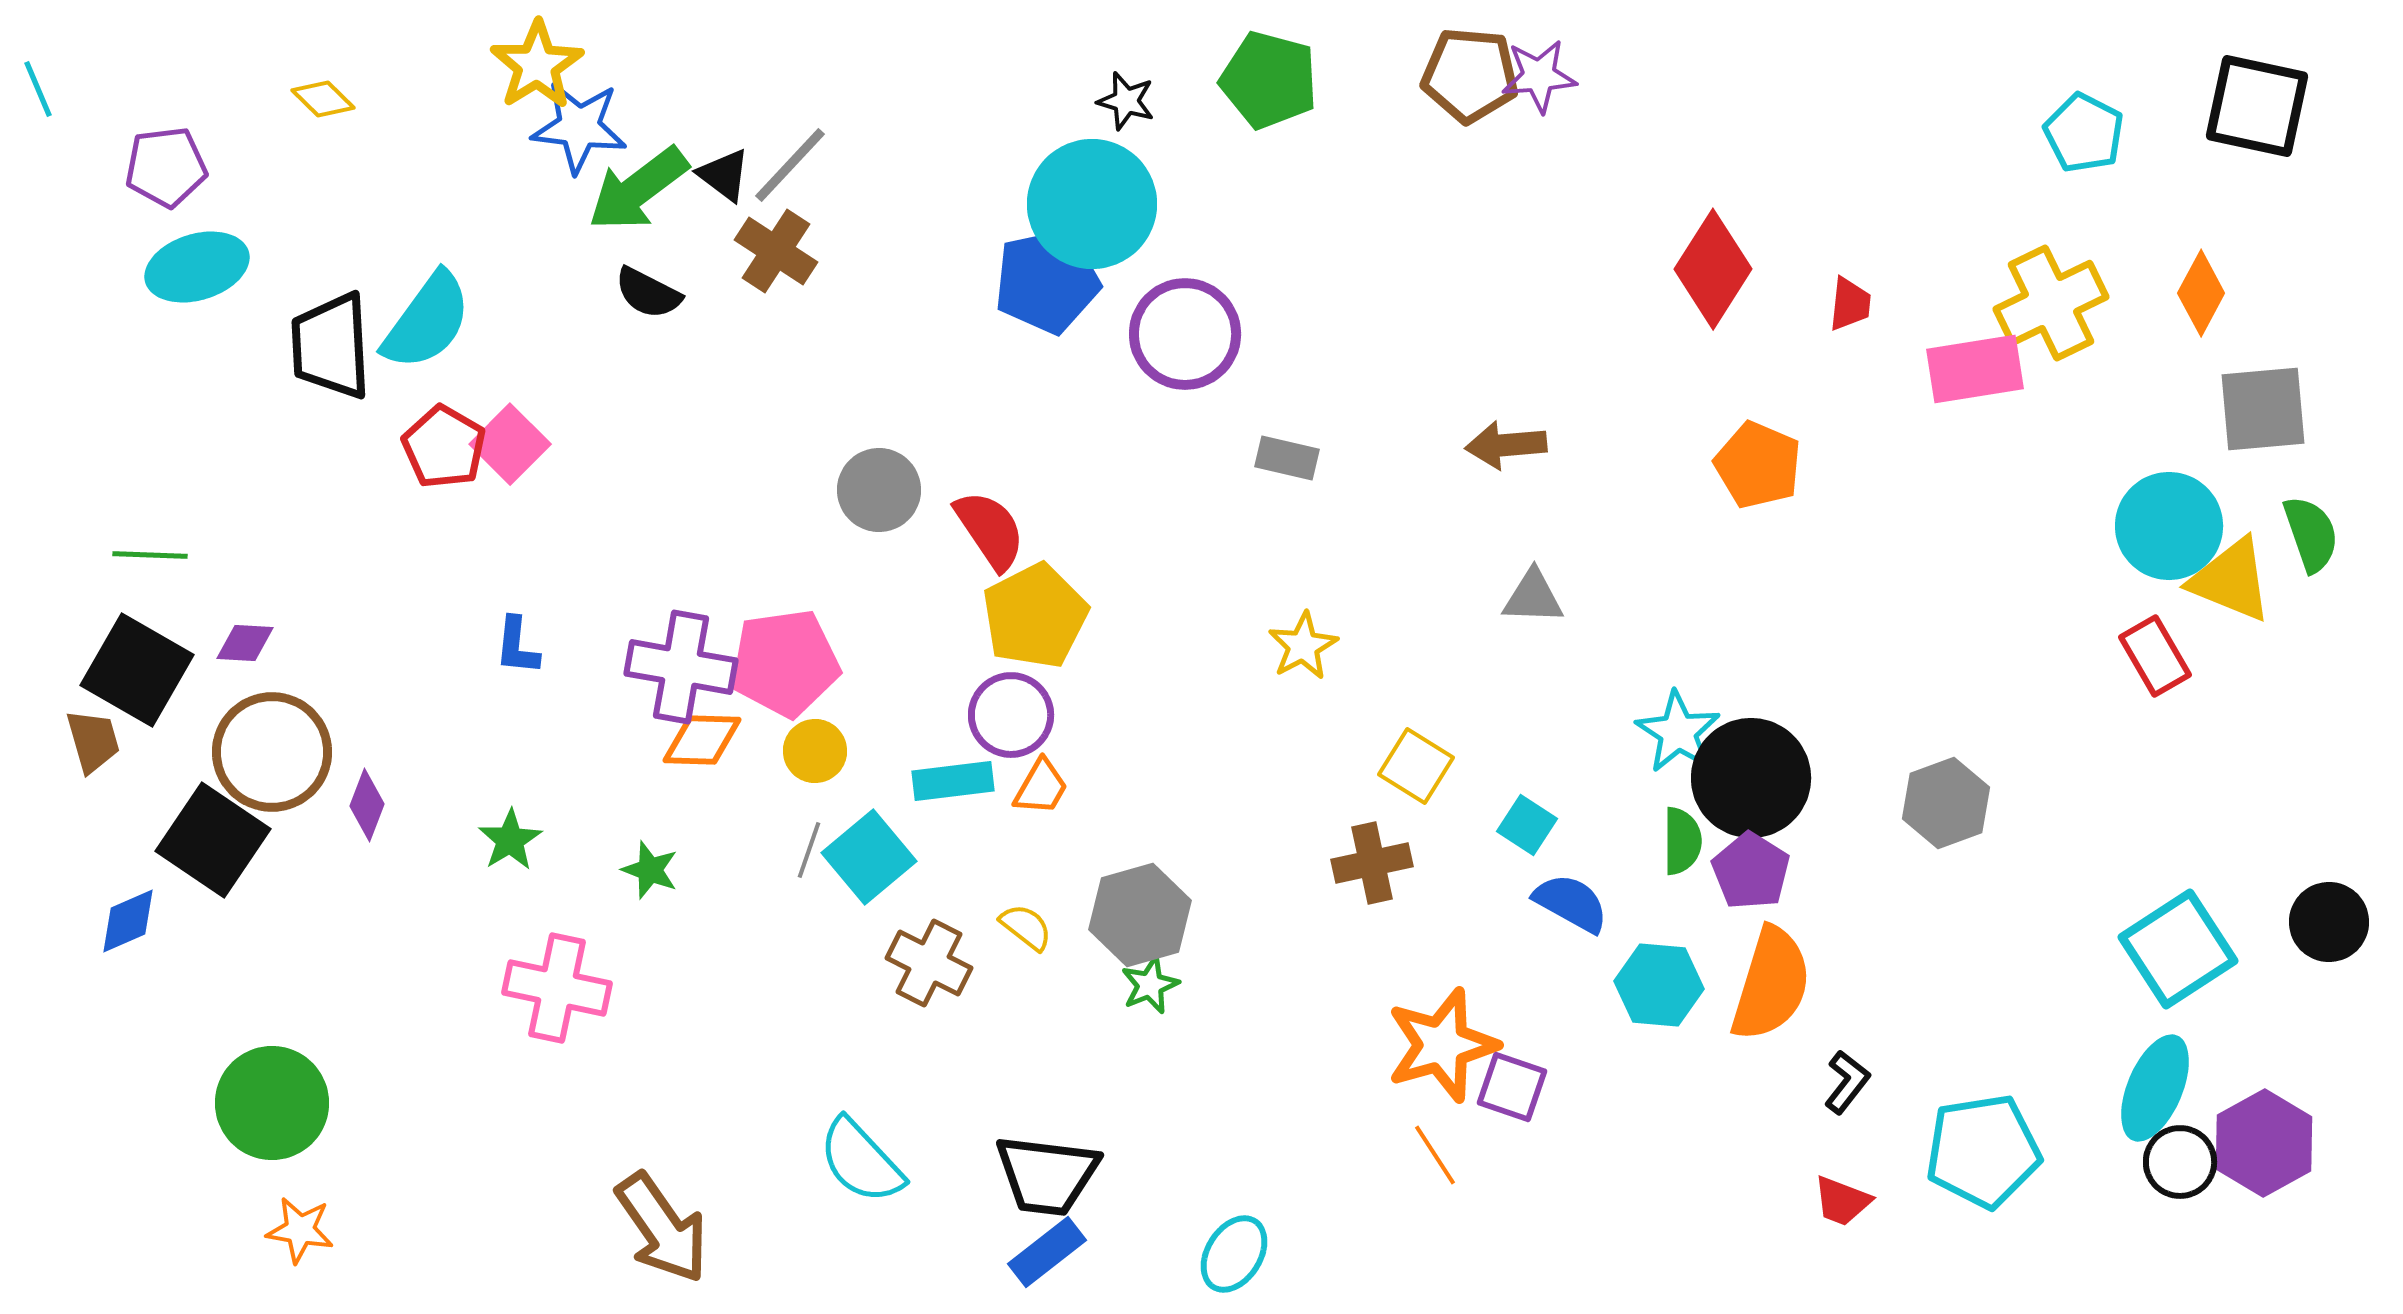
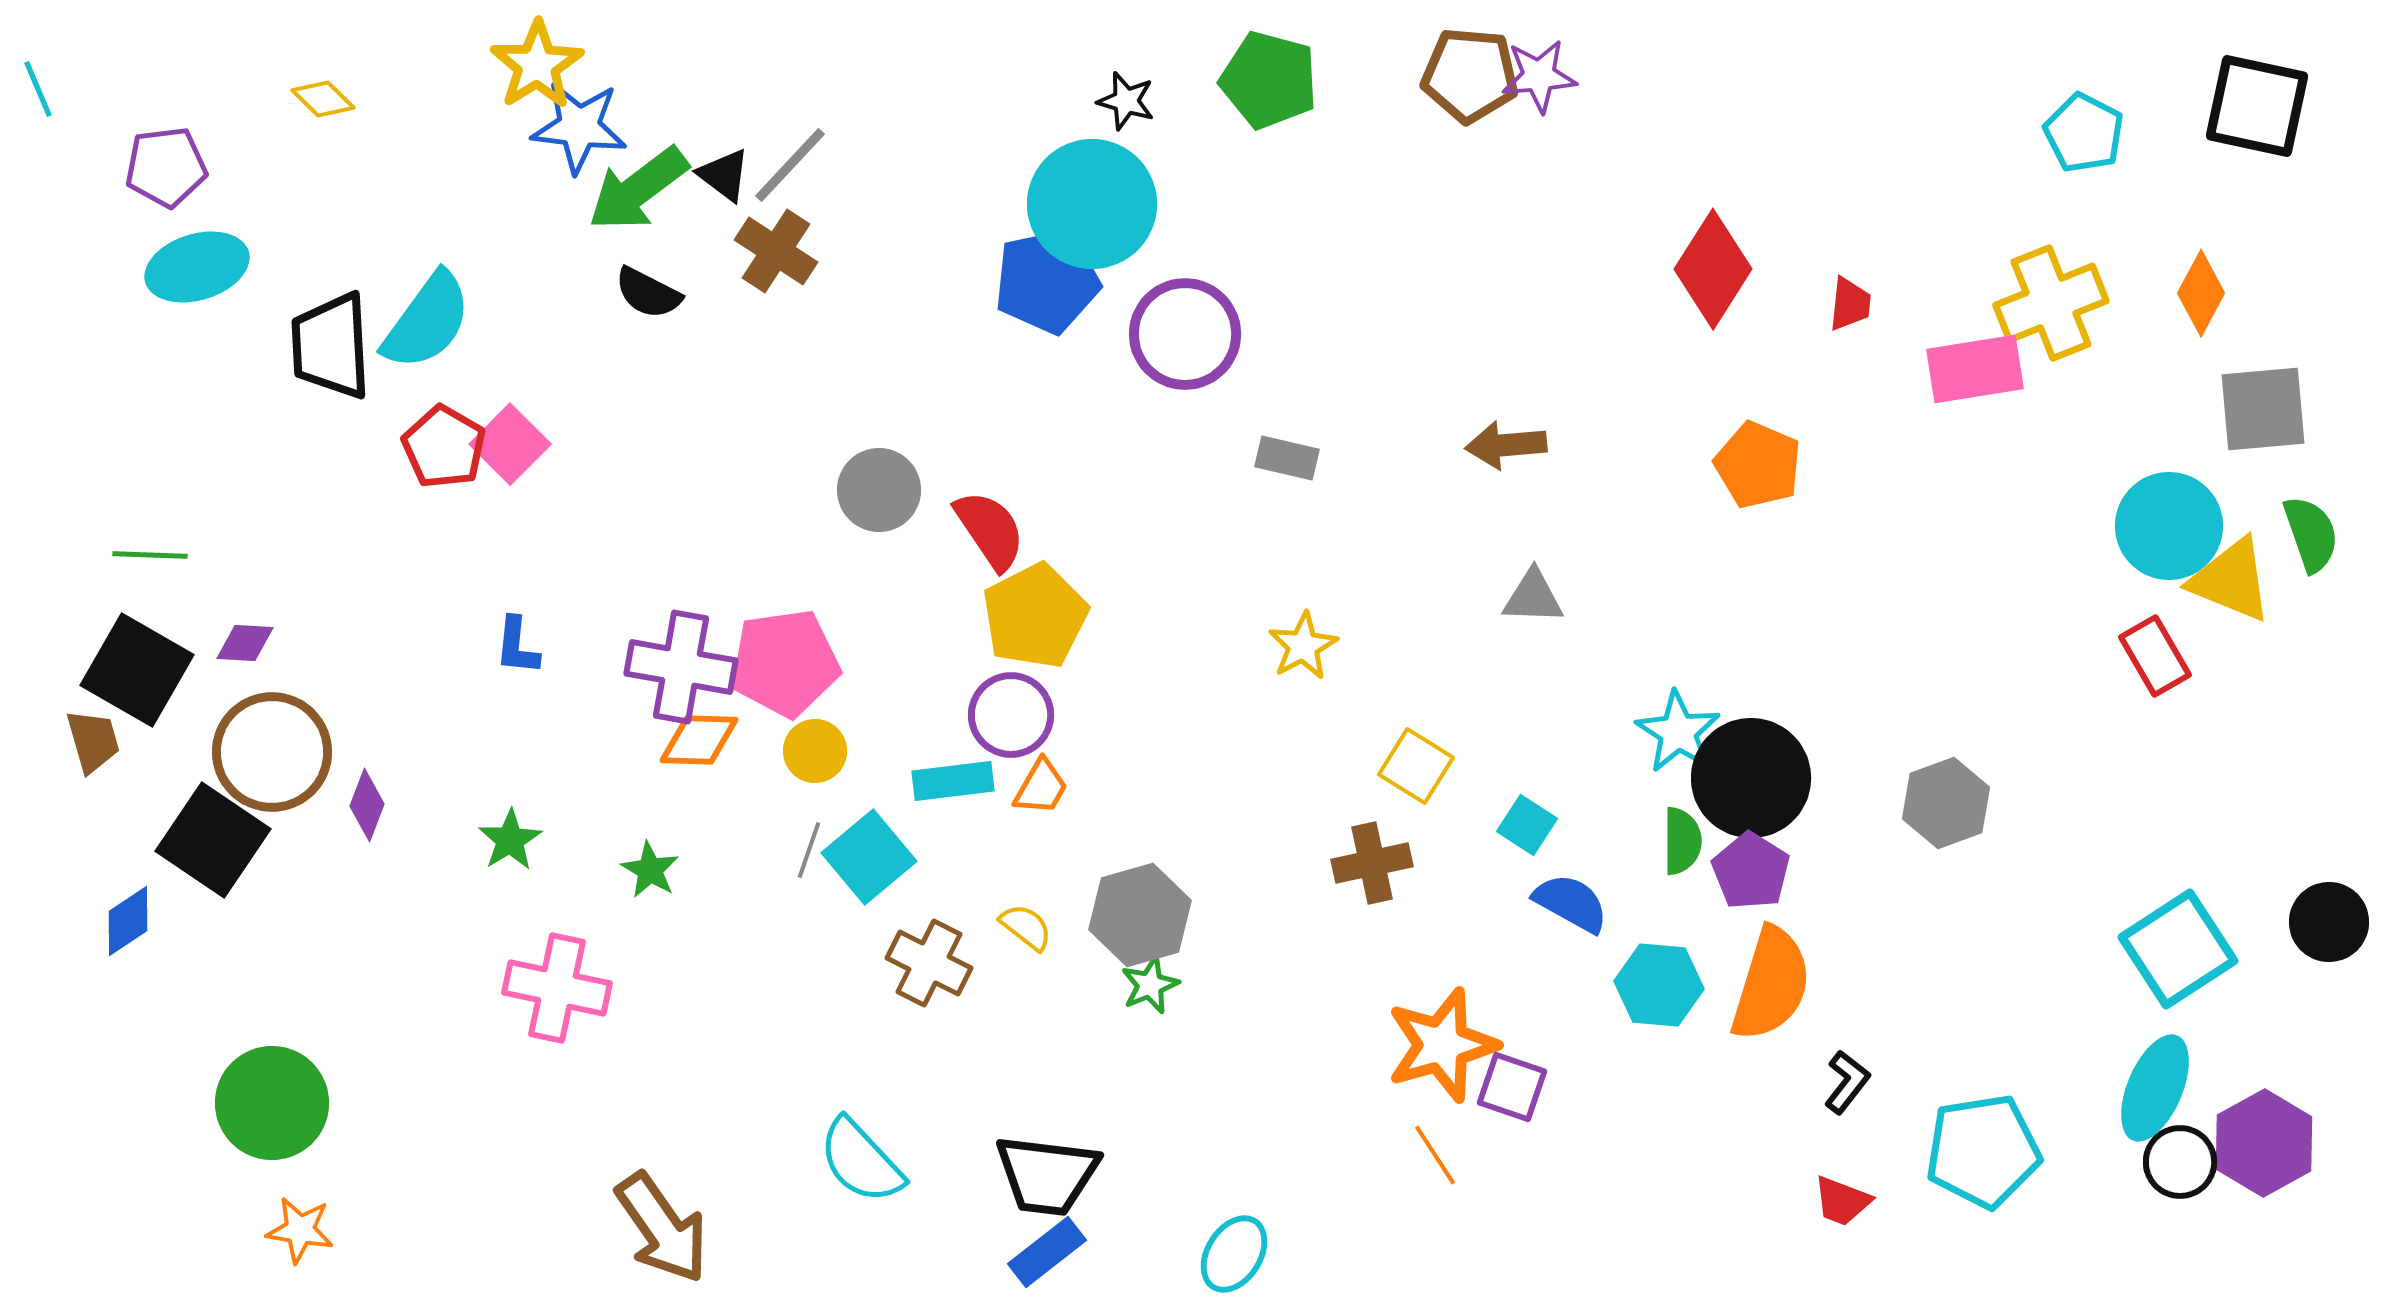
yellow cross at (2051, 303): rotated 4 degrees clockwise
orange diamond at (702, 740): moved 3 px left
green star at (650, 870): rotated 10 degrees clockwise
blue diamond at (128, 921): rotated 10 degrees counterclockwise
